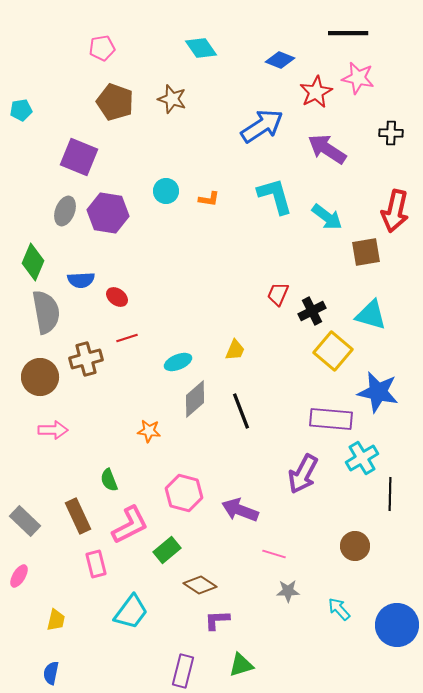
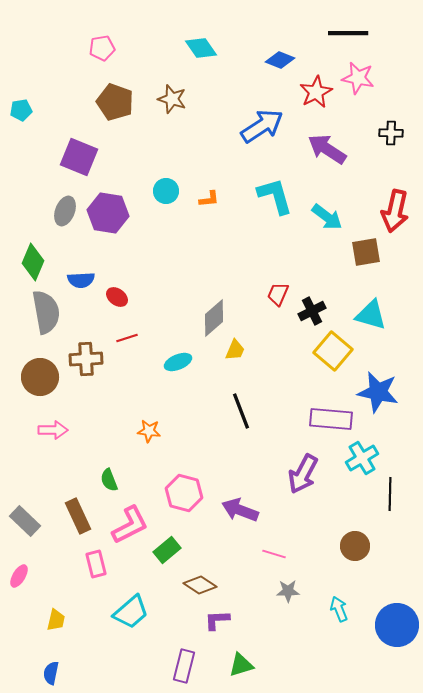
orange L-shape at (209, 199): rotated 15 degrees counterclockwise
brown cross at (86, 359): rotated 12 degrees clockwise
gray diamond at (195, 399): moved 19 px right, 81 px up
cyan arrow at (339, 609): rotated 20 degrees clockwise
cyan trapezoid at (131, 612): rotated 12 degrees clockwise
purple rectangle at (183, 671): moved 1 px right, 5 px up
